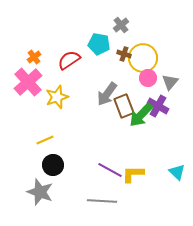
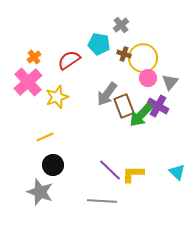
yellow line: moved 3 px up
purple line: rotated 15 degrees clockwise
